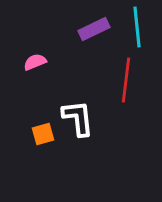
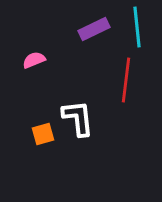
pink semicircle: moved 1 px left, 2 px up
